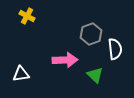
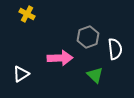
yellow cross: moved 2 px up
gray hexagon: moved 3 px left, 3 px down
pink arrow: moved 5 px left, 2 px up
white triangle: rotated 24 degrees counterclockwise
